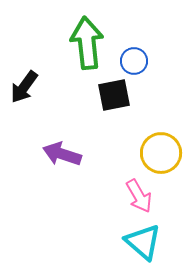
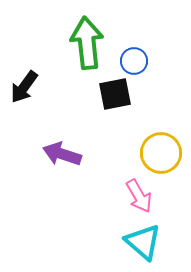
black square: moved 1 px right, 1 px up
